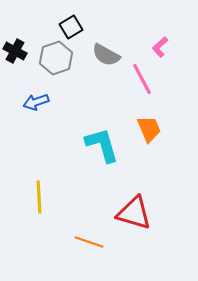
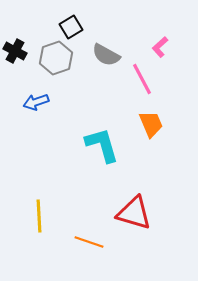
orange trapezoid: moved 2 px right, 5 px up
yellow line: moved 19 px down
